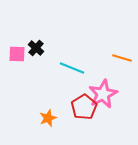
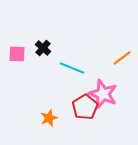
black cross: moved 7 px right
orange line: rotated 54 degrees counterclockwise
pink star: rotated 24 degrees counterclockwise
red pentagon: moved 1 px right
orange star: moved 1 px right
